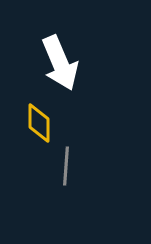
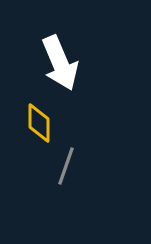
gray line: rotated 15 degrees clockwise
